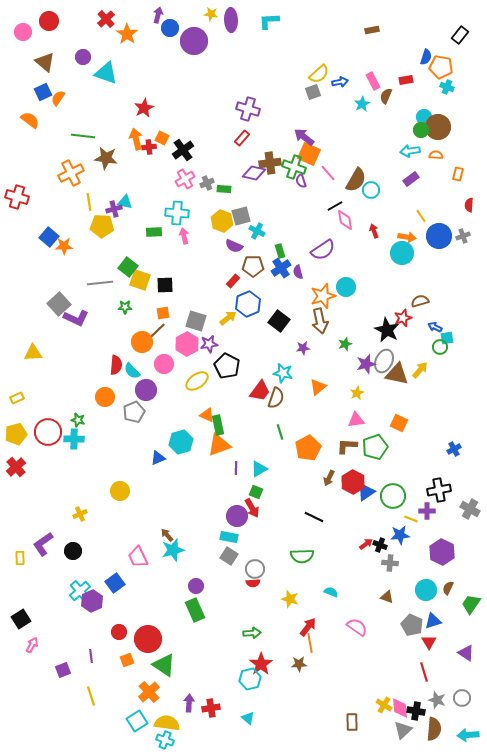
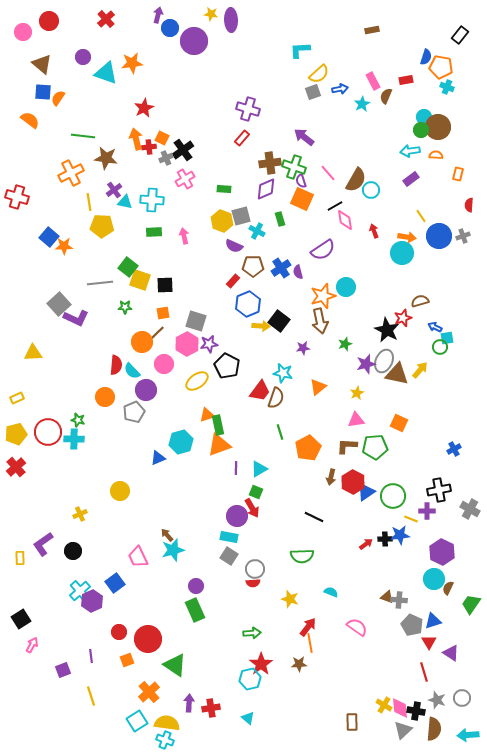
cyan L-shape at (269, 21): moved 31 px right, 29 px down
orange star at (127, 34): moved 5 px right, 29 px down; rotated 30 degrees clockwise
brown triangle at (45, 62): moved 3 px left, 2 px down
blue arrow at (340, 82): moved 7 px down
blue square at (43, 92): rotated 30 degrees clockwise
orange square at (309, 154): moved 7 px left, 45 px down
purple diamond at (254, 173): moved 12 px right, 16 px down; rotated 35 degrees counterclockwise
gray cross at (207, 183): moved 41 px left, 25 px up
purple cross at (114, 209): moved 19 px up; rotated 21 degrees counterclockwise
cyan cross at (177, 213): moved 25 px left, 13 px up
green rectangle at (280, 251): moved 32 px up
yellow arrow at (228, 318): moved 33 px right, 8 px down; rotated 42 degrees clockwise
brown line at (157, 331): moved 1 px left, 3 px down
orange triangle at (207, 415): rotated 42 degrees counterclockwise
green pentagon at (375, 447): rotated 15 degrees clockwise
brown arrow at (329, 478): moved 2 px right, 1 px up; rotated 14 degrees counterclockwise
black cross at (380, 545): moved 5 px right, 6 px up; rotated 24 degrees counterclockwise
gray cross at (390, 563): moved 9 px right, 37 px down
cyan circle at (426, 590): moved 8 px right, 11 px up
purple triangle at (466, 653): moved 15 px left
green triangle at (164, 665): moved 11 px right
